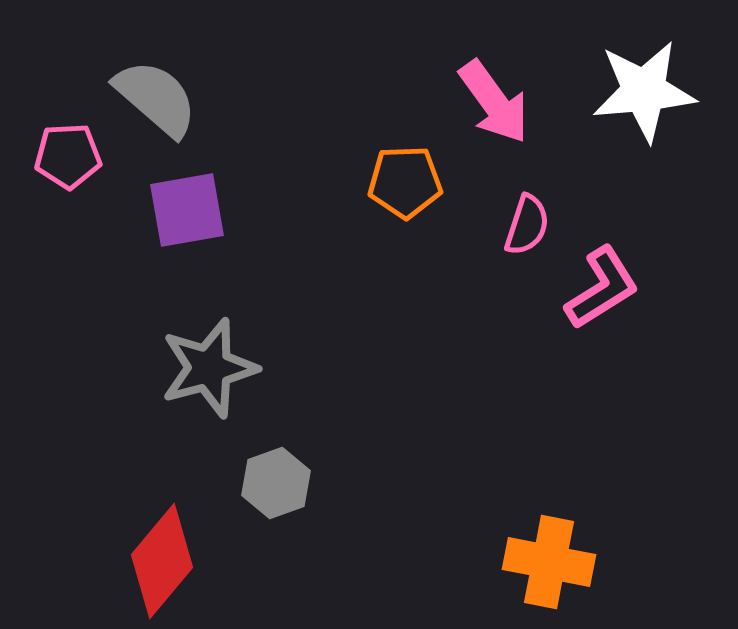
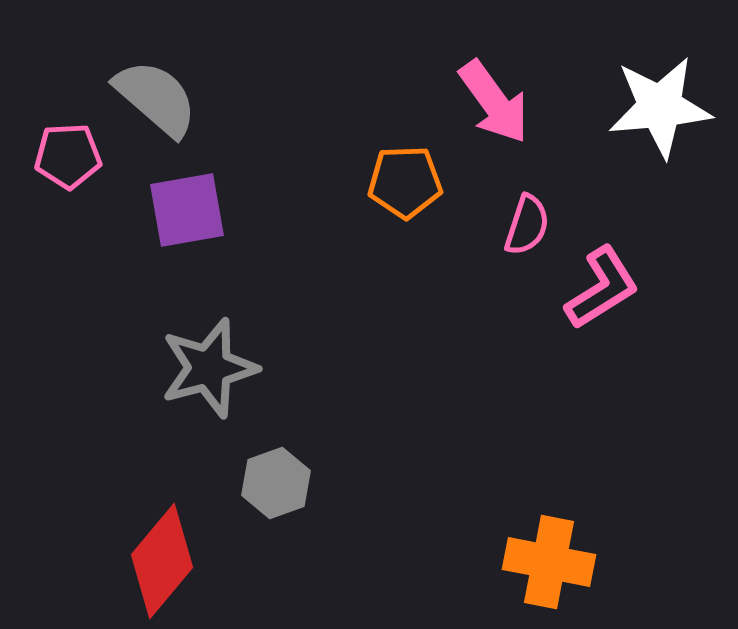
white star: moved 16 px right, 16 px down
